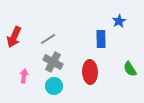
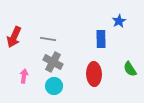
gray line: rotated 42 degrees clockwise
red ellipse: moved 4 px right, 2 px down
